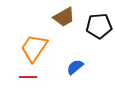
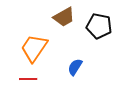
black pentagon: rotated 15 degrees clockwise
blue semicircle: rotated 18 degrees counterclockwise
red line: moved 2 px down
